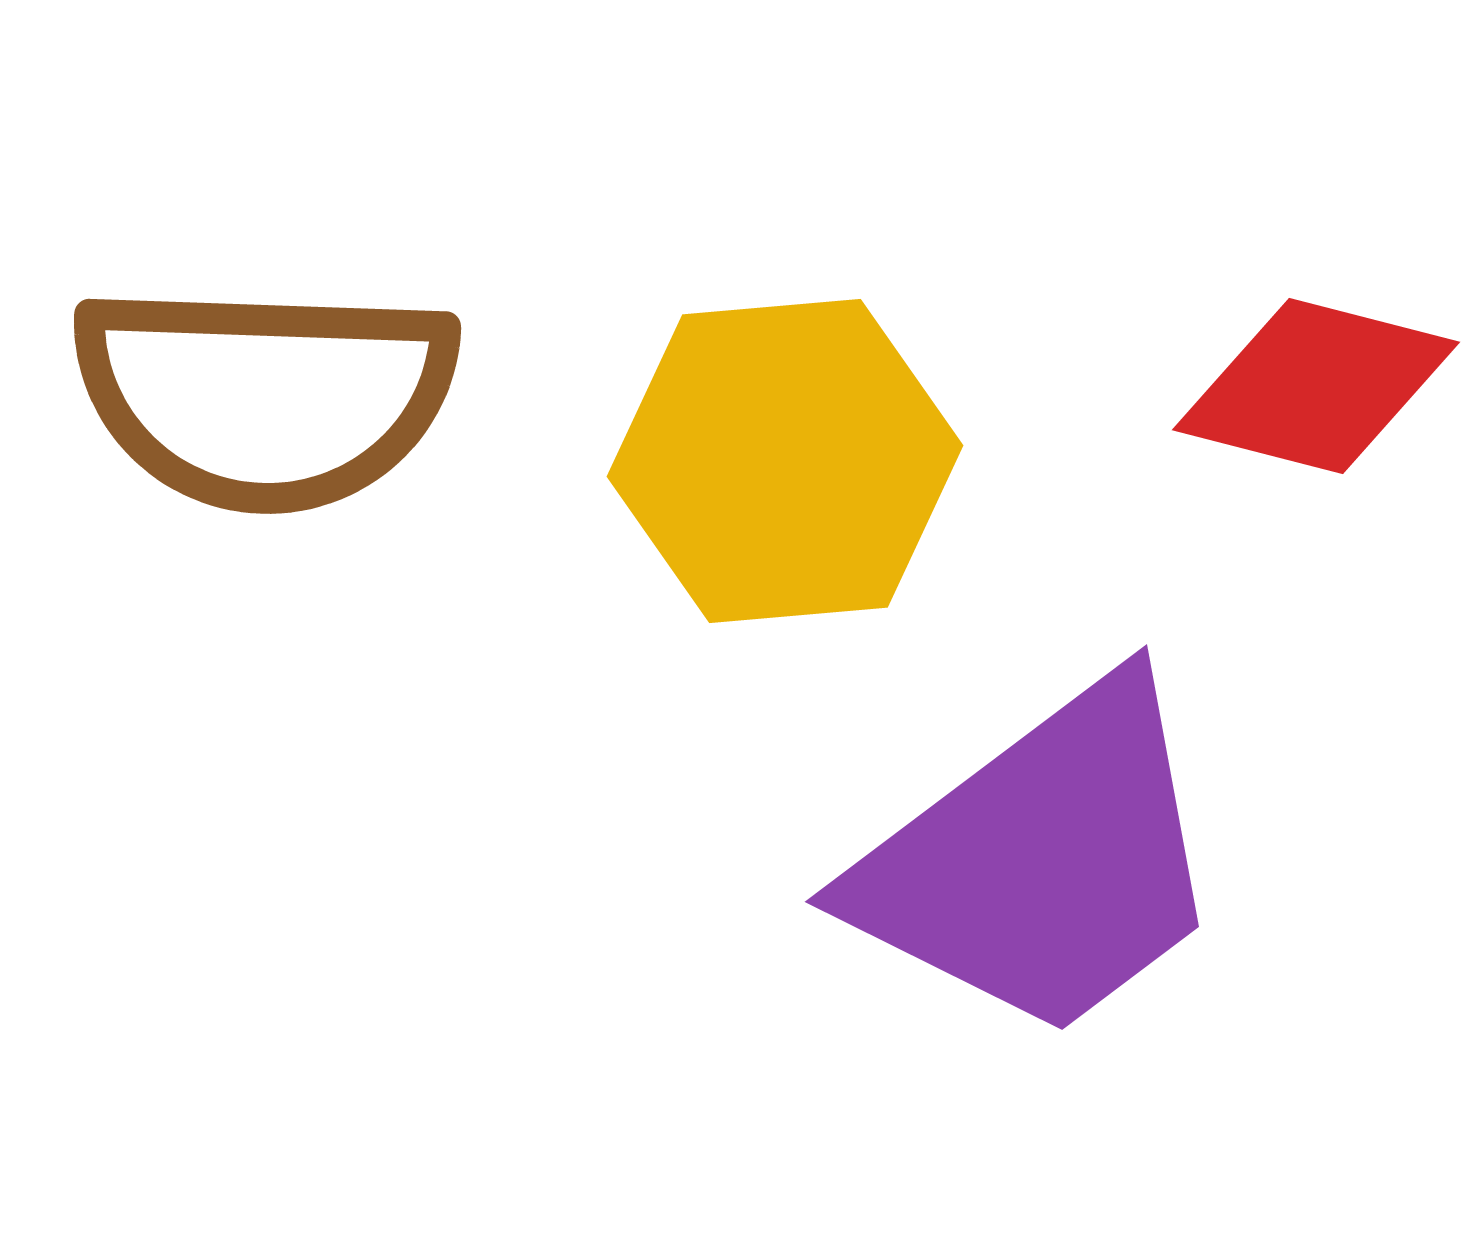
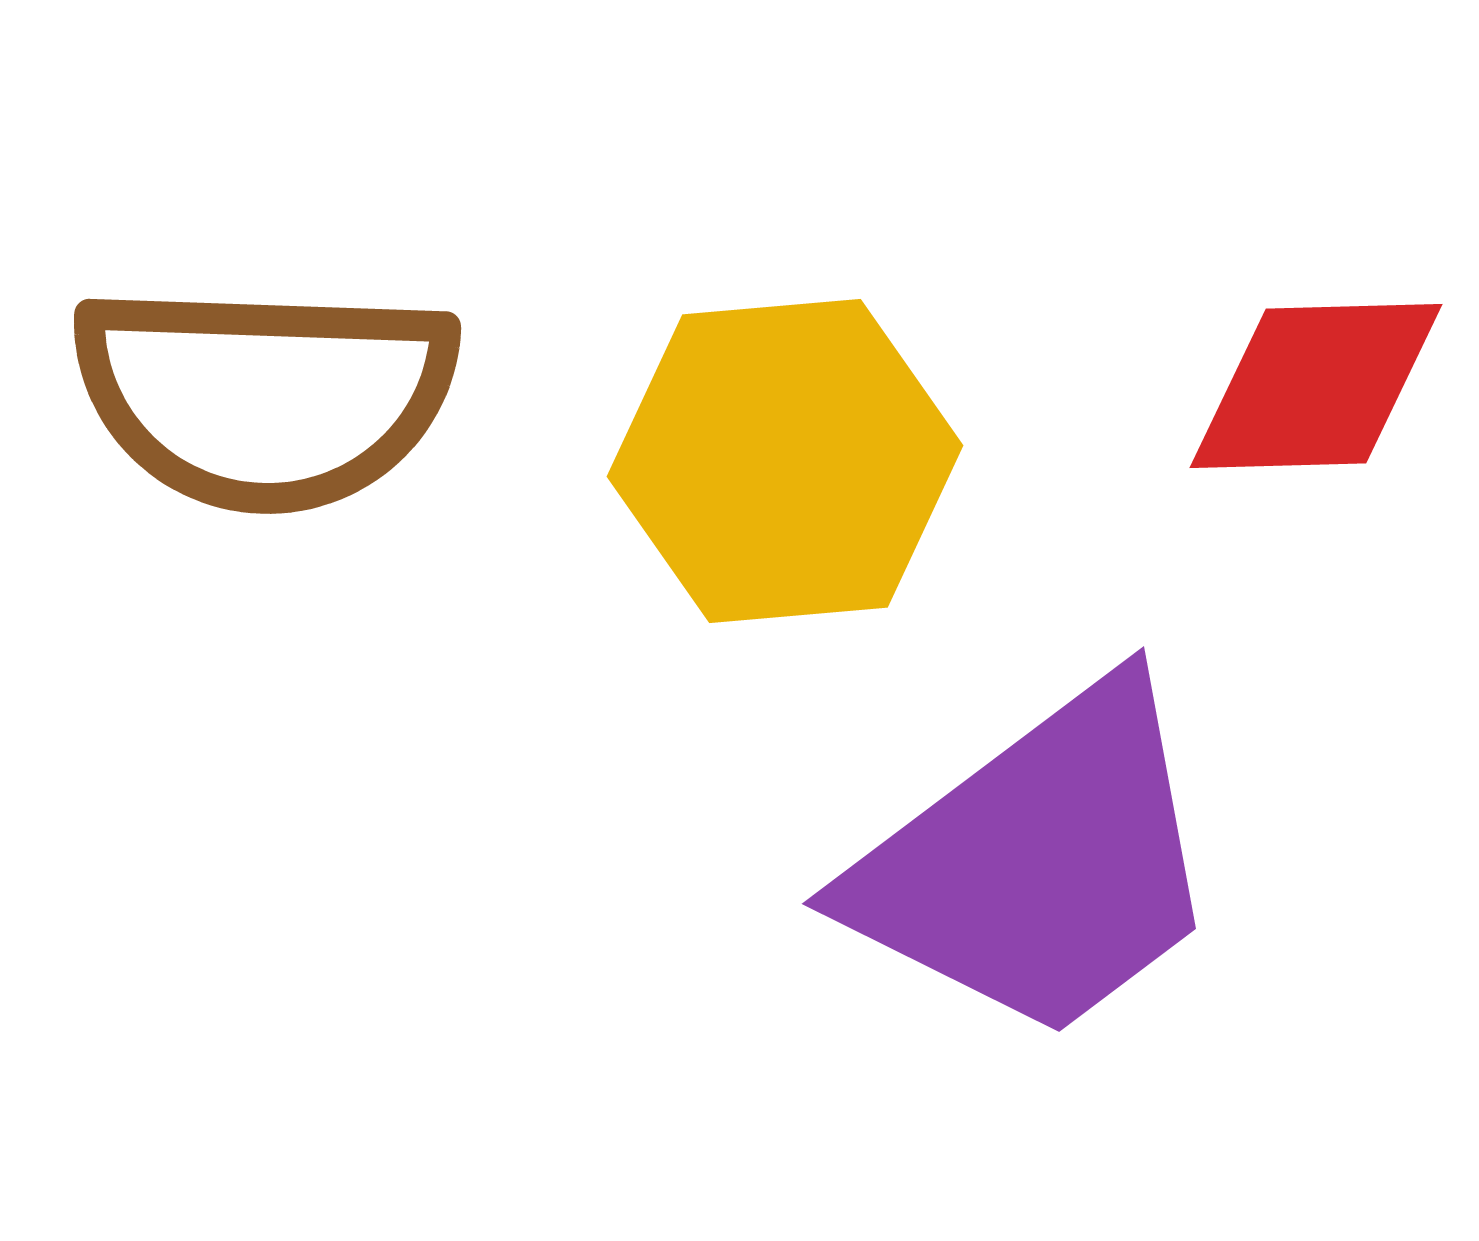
red diamond: rotated 16 degrees counterclockwise
purple trapezoid: moved 3 px left, 2 px down
